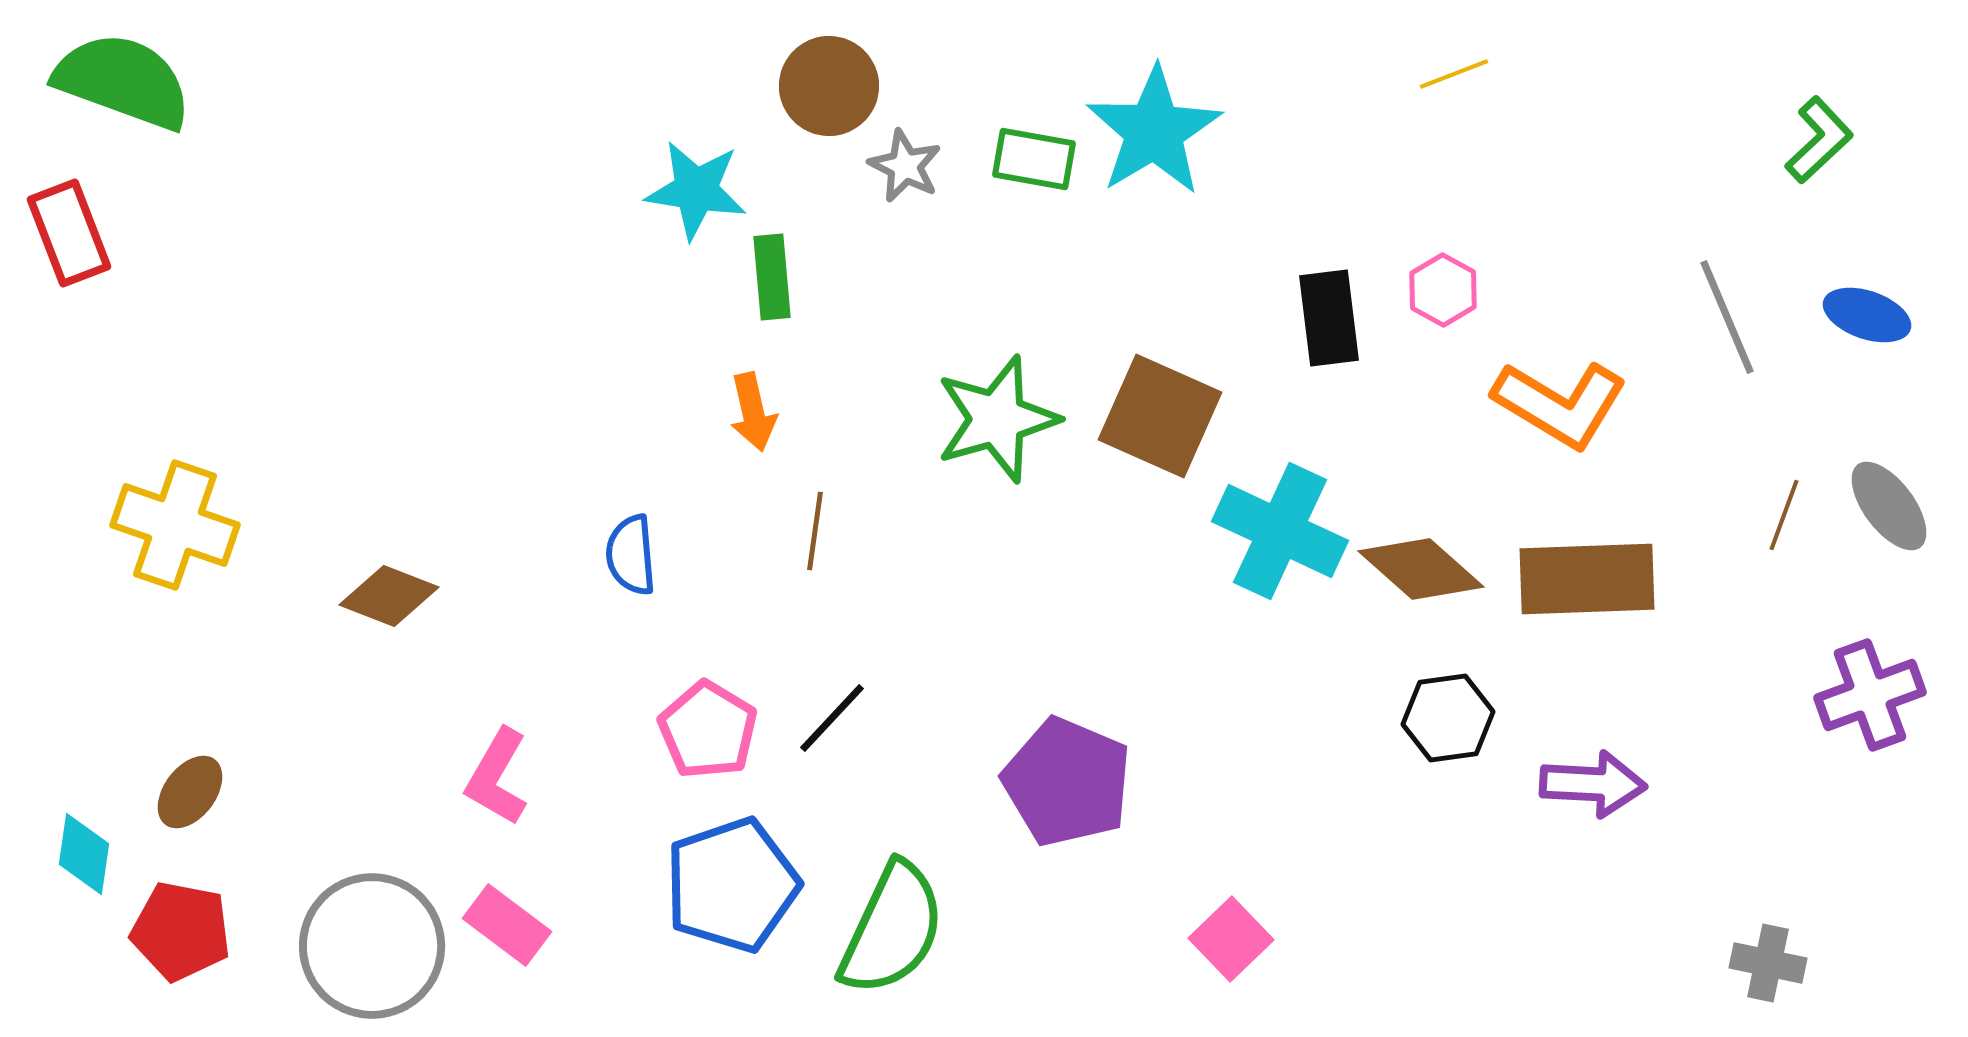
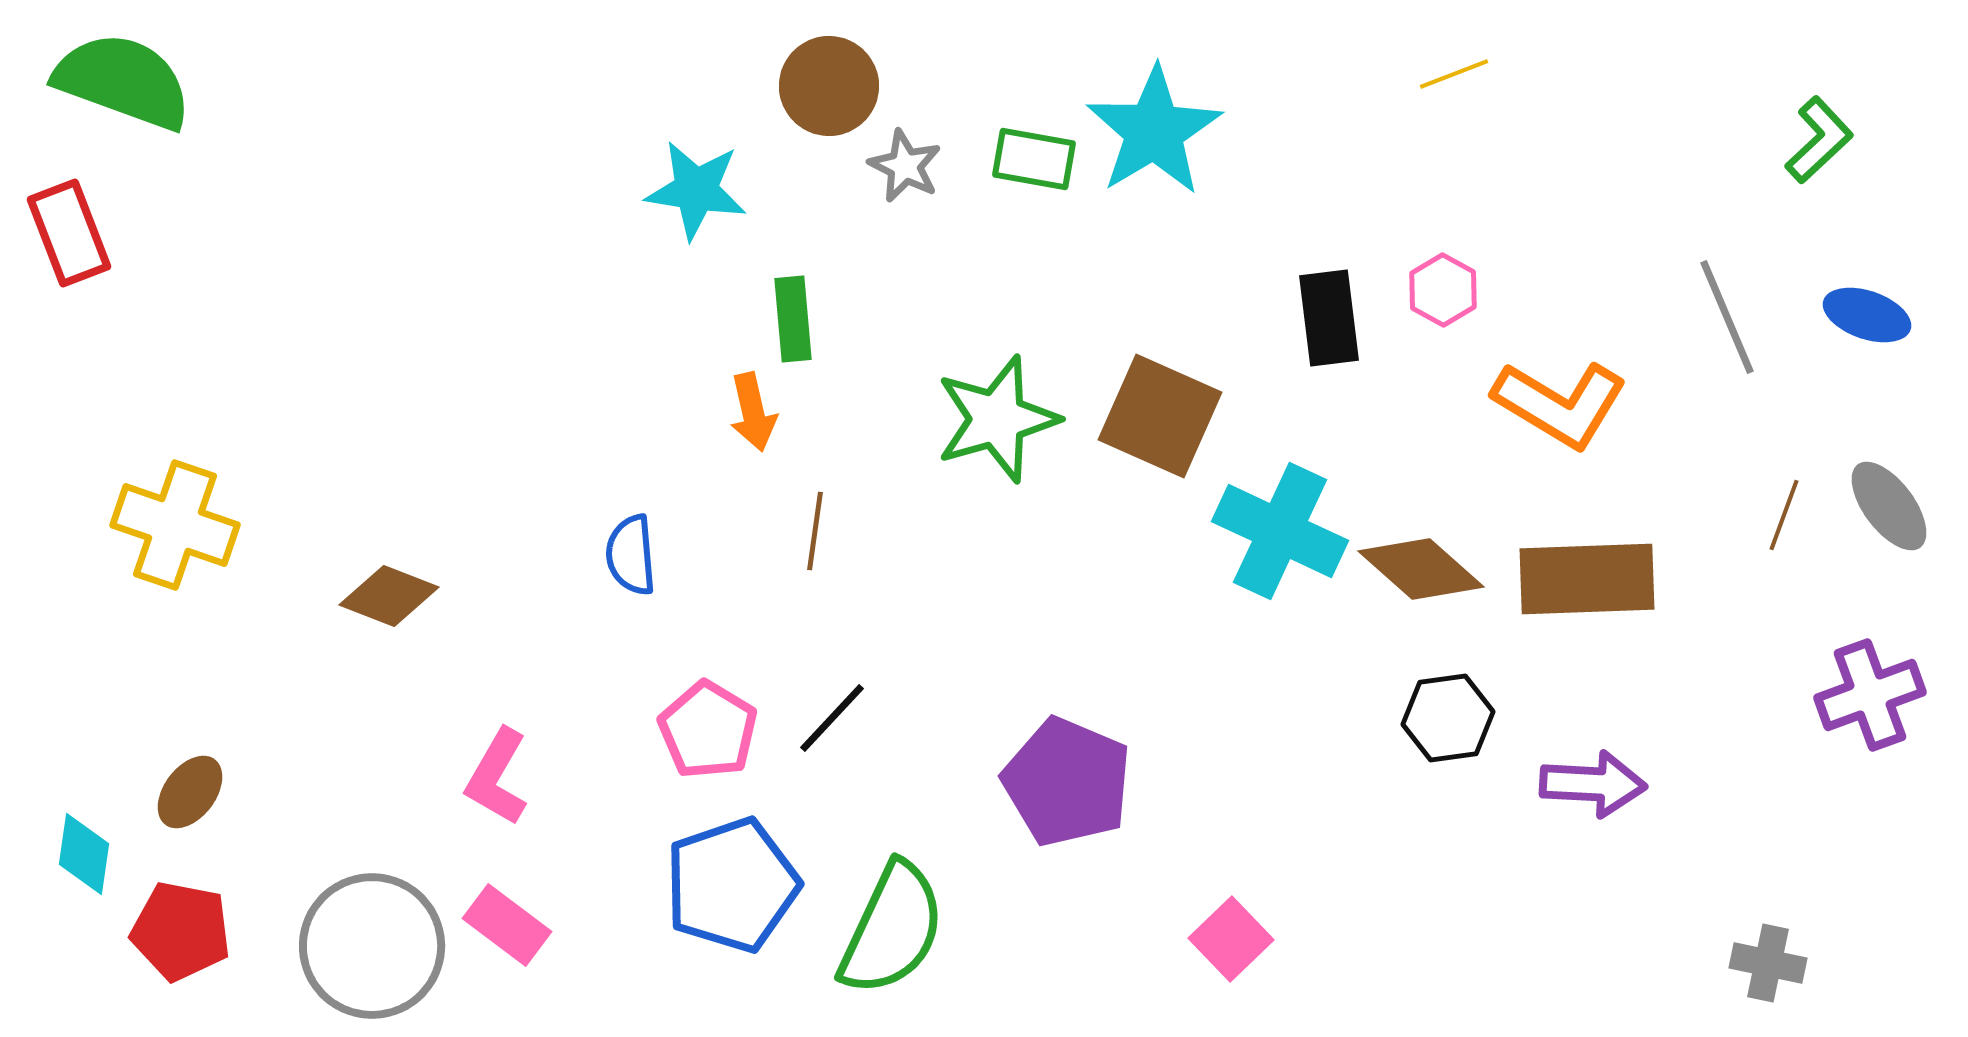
green rectangle at (772, 277): moved 21 px right, 42 px down
